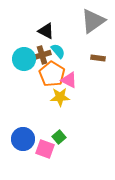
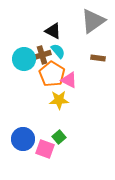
black triangle: moved 7 px right
yellow star: moved 1 px left, 3 px down
